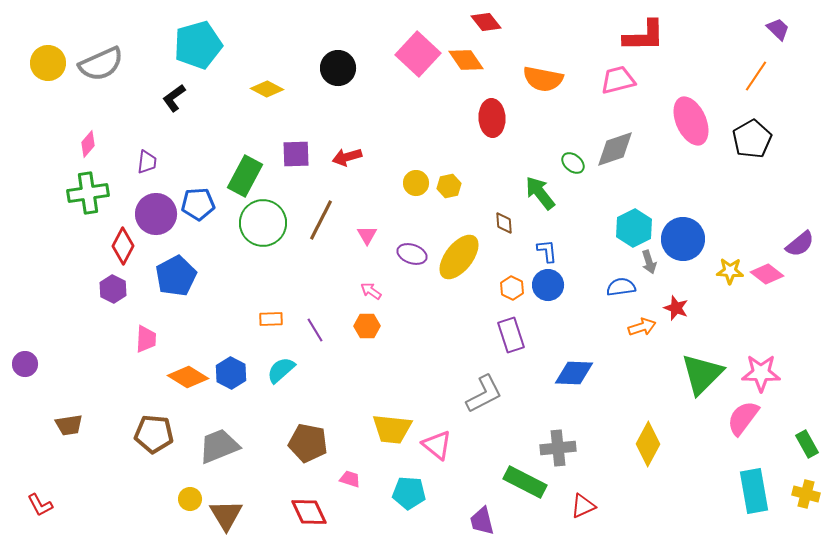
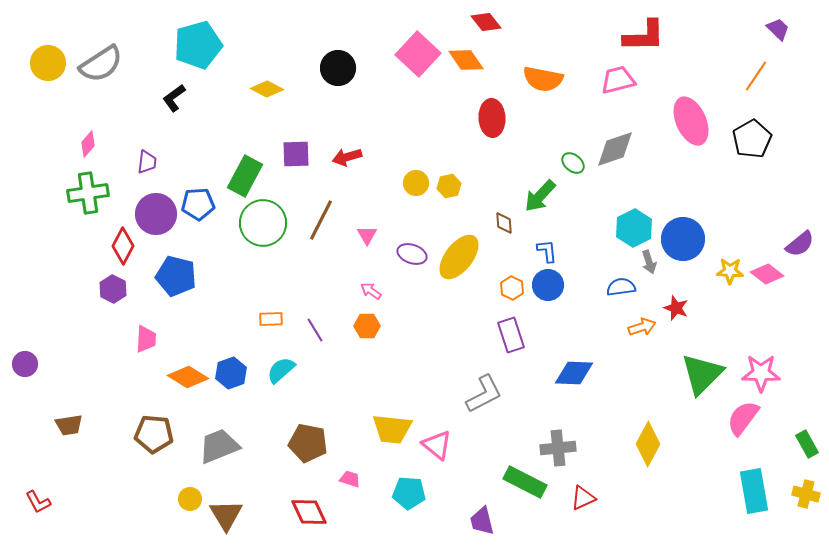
gray semicircle at (101, 64): rotated 9 degrees counterclockwise
green arrow at (540, 193): moved 3 px down; rotated 99 degrees counterclockwise
blue pentagon at (176, 276): rotated 30 degrees counterclockwise
blue hexagon at (231, 373): rotated 12 degrees clockwise
red L-shape at (40, 505): moved 2 px left, 3 px up
red triangle at (583, 506): moved 8 px up
